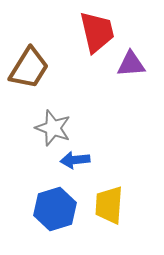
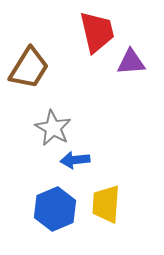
purple triangle: moved 2 px up
gray star: rotated 9 degrees clockwise
yellow trapezoid: moved 3 px left, 1 px up
blue hexagon: rotated 6 degrees counterclockwise
